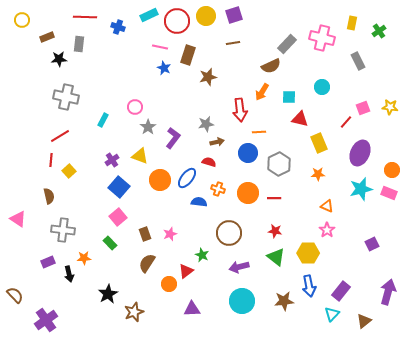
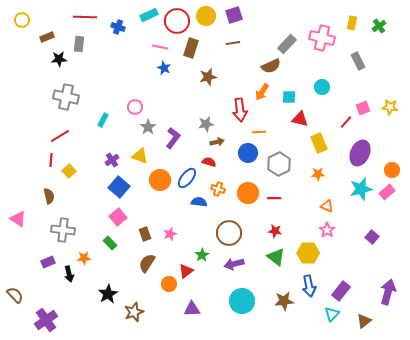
green cross at (379, 31): moved 5 px up
brown rectangle at (188, 55): moved 3 px right, 7 px up
pink rectangle at (389, 193): moved 2 px left, 1 px up; rotated 63 degrees counterclockwise
purple square at (372, 244): moved 7 px up; rotated 24 degrees counterclockwise
green star at (202, 255): rotated 16 degrees clockwise
purple arrow at (239, 267): moved 5 px left, 3 px up
